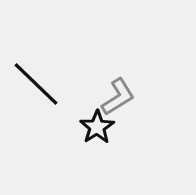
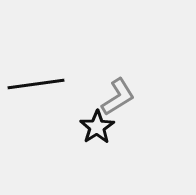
black line: rotated 52 degrees counterclockwise
